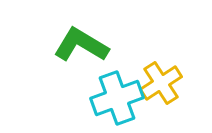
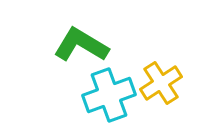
cyan cross: moved 8 px left, 3 px up
